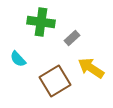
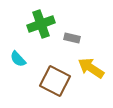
green cross: moved 2 px down; rotated 28 degrees counterclockwise
gray rectangle: rotated 56 degrees clockwise
brown square: rotated 32 degrees counterclockwise
